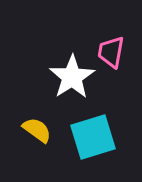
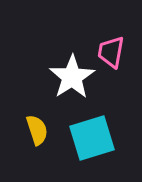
yellow semicircle: rotated 36 degrees clockwise
cyan square: moved 1 px left, 1 px down
